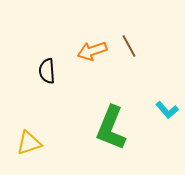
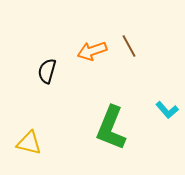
black semicircle: rotated 20 degrees clockwise
yellow triangle: rotated 32 degrees clockwise
